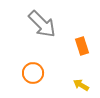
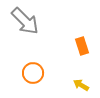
gray arrow: moved 17 px left, 3 px up
